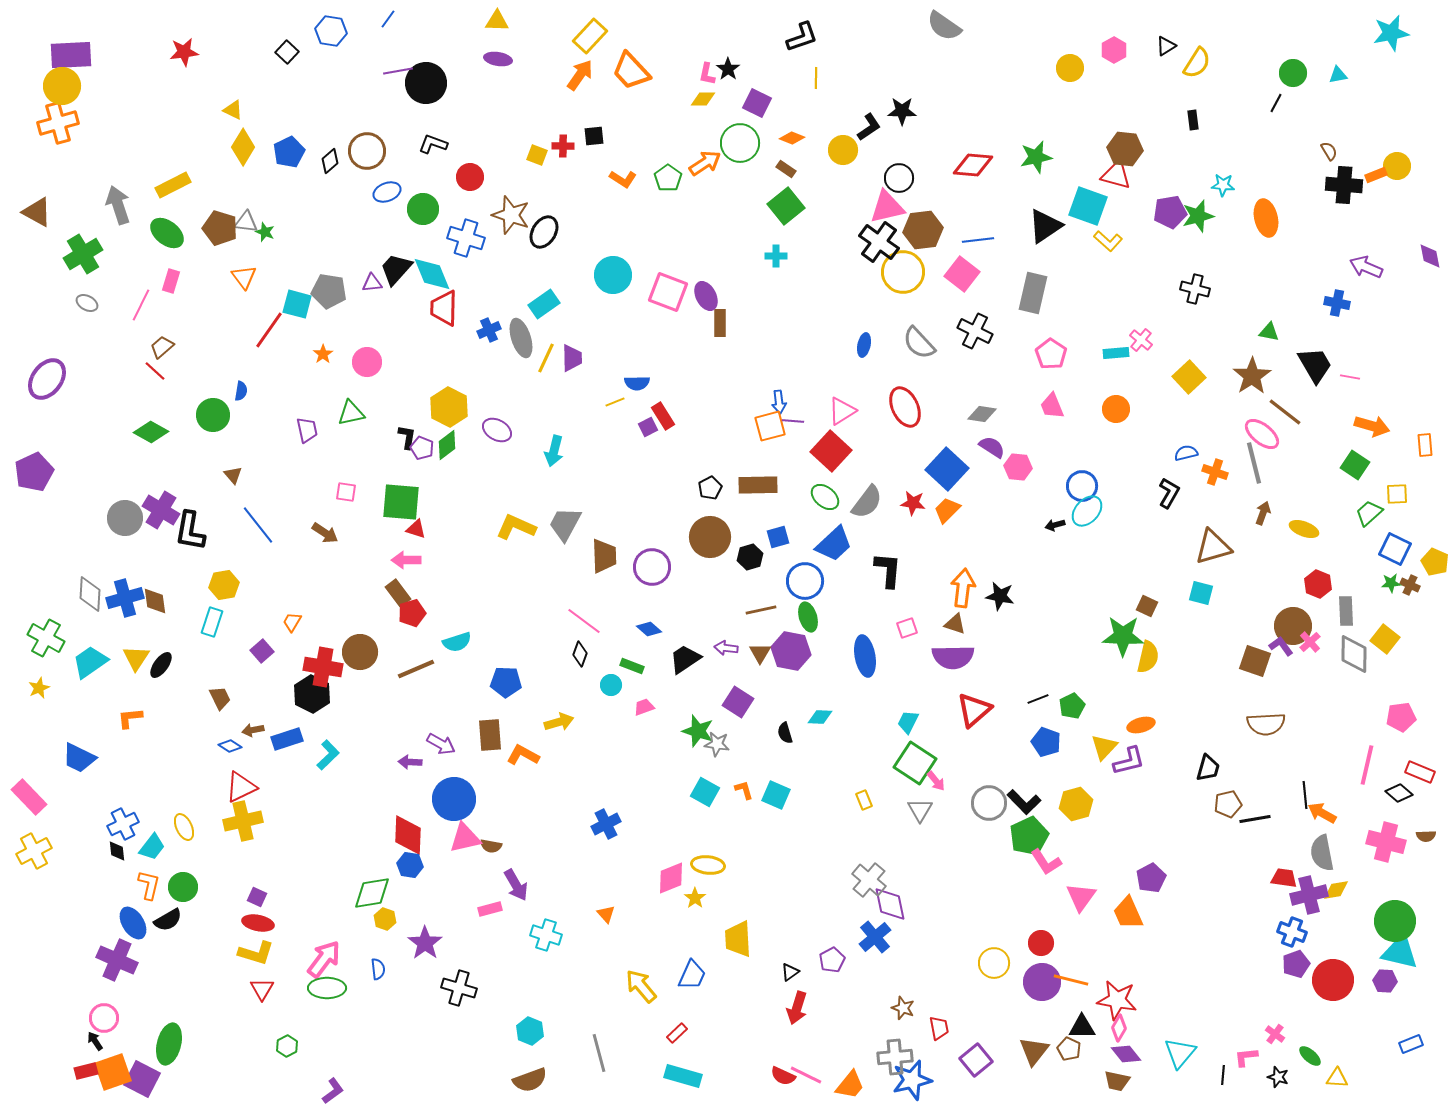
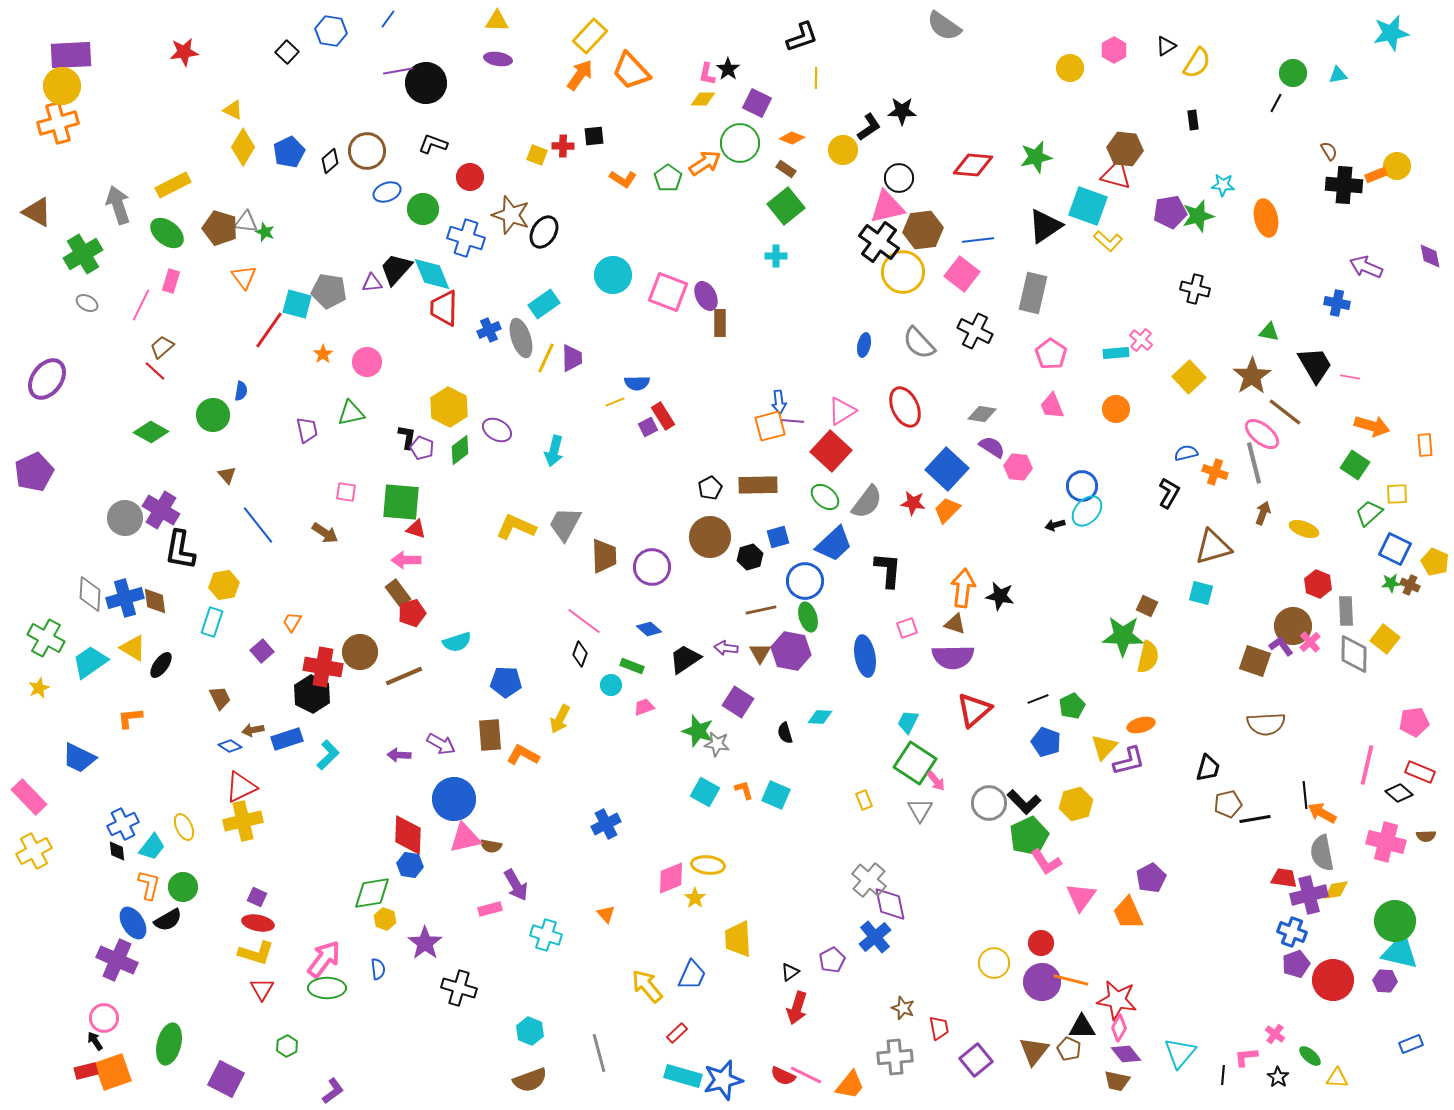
green diamond at (447, 445): moved 13 px right, 5 px down
brown triangle at (233, 475): moved 6 px left
black L-shape at (190, 531): moved 10 px left, 19 px down
yellow triangle at (136, 658): moved 3 px left, 10 px up; rotated 32 degrees counterclockwise
brown line at (416, 669): moved 12 px left, 7 px down
pink pentagon at (1401, 717): moved 13 px right, 5 px down
yellow arrow at (559, 722): moved 1 px right, 3 px up; rotated 132 degrees clockwise
purple arrow at (410, 762): moved 11 px left, 7 px up
yellow arrow at (641, 986): moved 6 px right
black star at (1278, 1077): rotated 15 degrees clockwise
purple square at (142, 1079): moved 84 px right
blue star at (912, 1080): moved 189 px left
